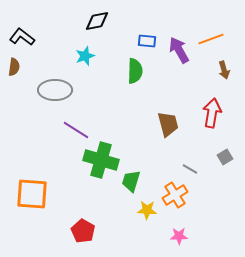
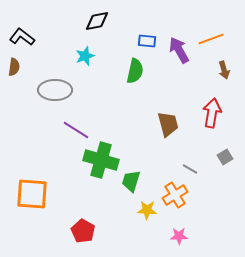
green semicircle: rotated 10 degrees clockwise
